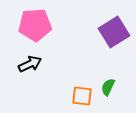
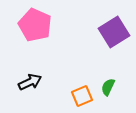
pink pentagon: rotated 28 degrees clockwise
black arrow: moved 18 px down
orange square: rotated 30 degrees counterclockwise
